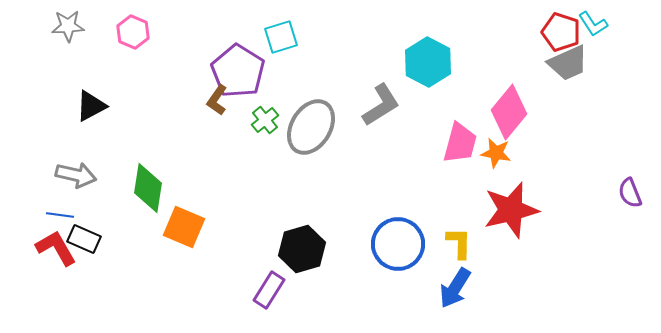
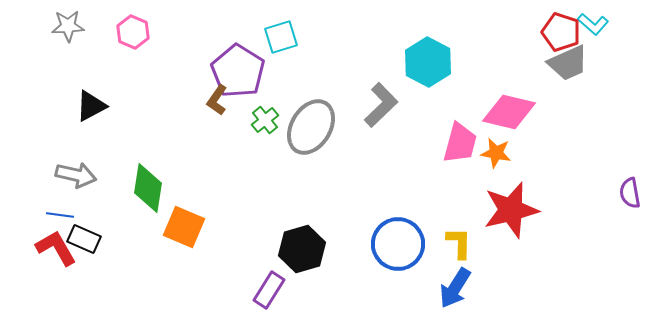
cyan L-shape: rotated 16 degrees counterclockwise
gray L-shape: rotated 12 degrees counterclockwise
pink diamond: rotated 64 degrees clockwise
purple semicircle: rotated 12 degrees clockwise
